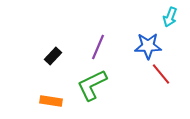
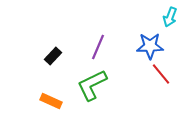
blue star: moved 2 px right
orange rectangle: rotated 15 degrees clockwise
